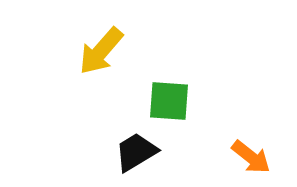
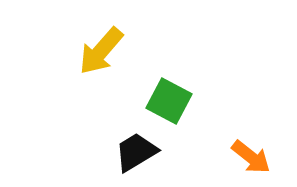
green square: rotated 24 degrees clockwise
